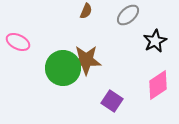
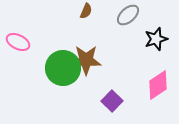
black star: moved 1 px right, 2 px up; rotated 10 degrees clockwise
purple square: rotated 10 degrees clockwise
